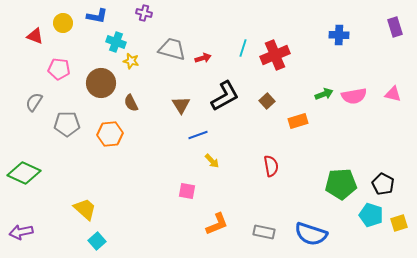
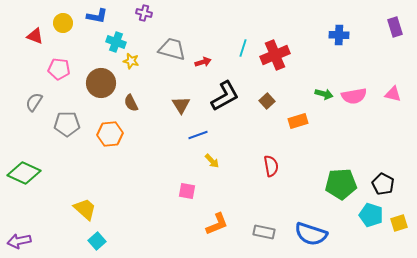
red arrow: moved 4 px down
green arrow: rotated 36 degrees clockwise
purple arrow: moved 2 px left, 9 px down
